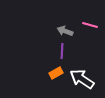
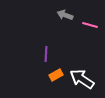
gray arrow: moved 16 px up
purple line: moved 16 px left, 3 px down
orange rectangle: moved 2 px down
